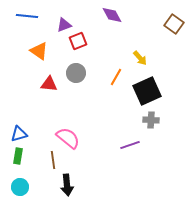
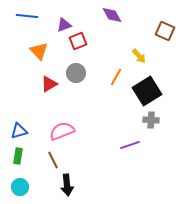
brown square: moved 9 px left, 7 px down; rotated 12 degrees counterclockwise
orange triangle: rotated 12 degrees clockwise
yellow arrow: moved 1 px left, 2 px up
red triangle: rotated 36 degrees counterclockwise
black square: rotated 8 degrees counterclockwise
blue triangle: moved 3 px up
pink semicircle: moved 6 px left, 7 px up; rotated 60 degrees counterclockwise
brown line: rotated 18 degrees counterclockwise
